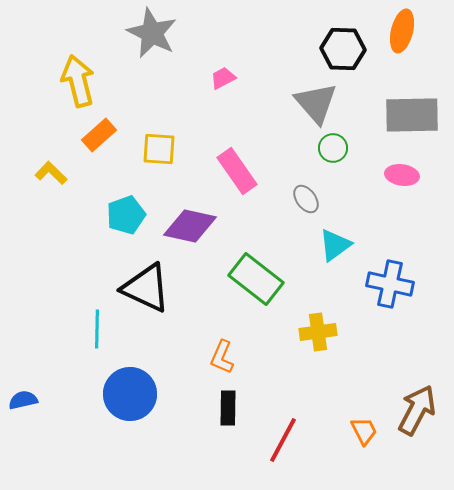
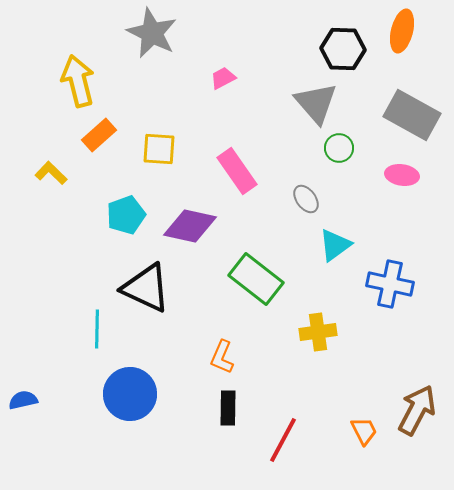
gray rectangle: rotated 30 degrees clockwise
green circle: moved 6 px right
